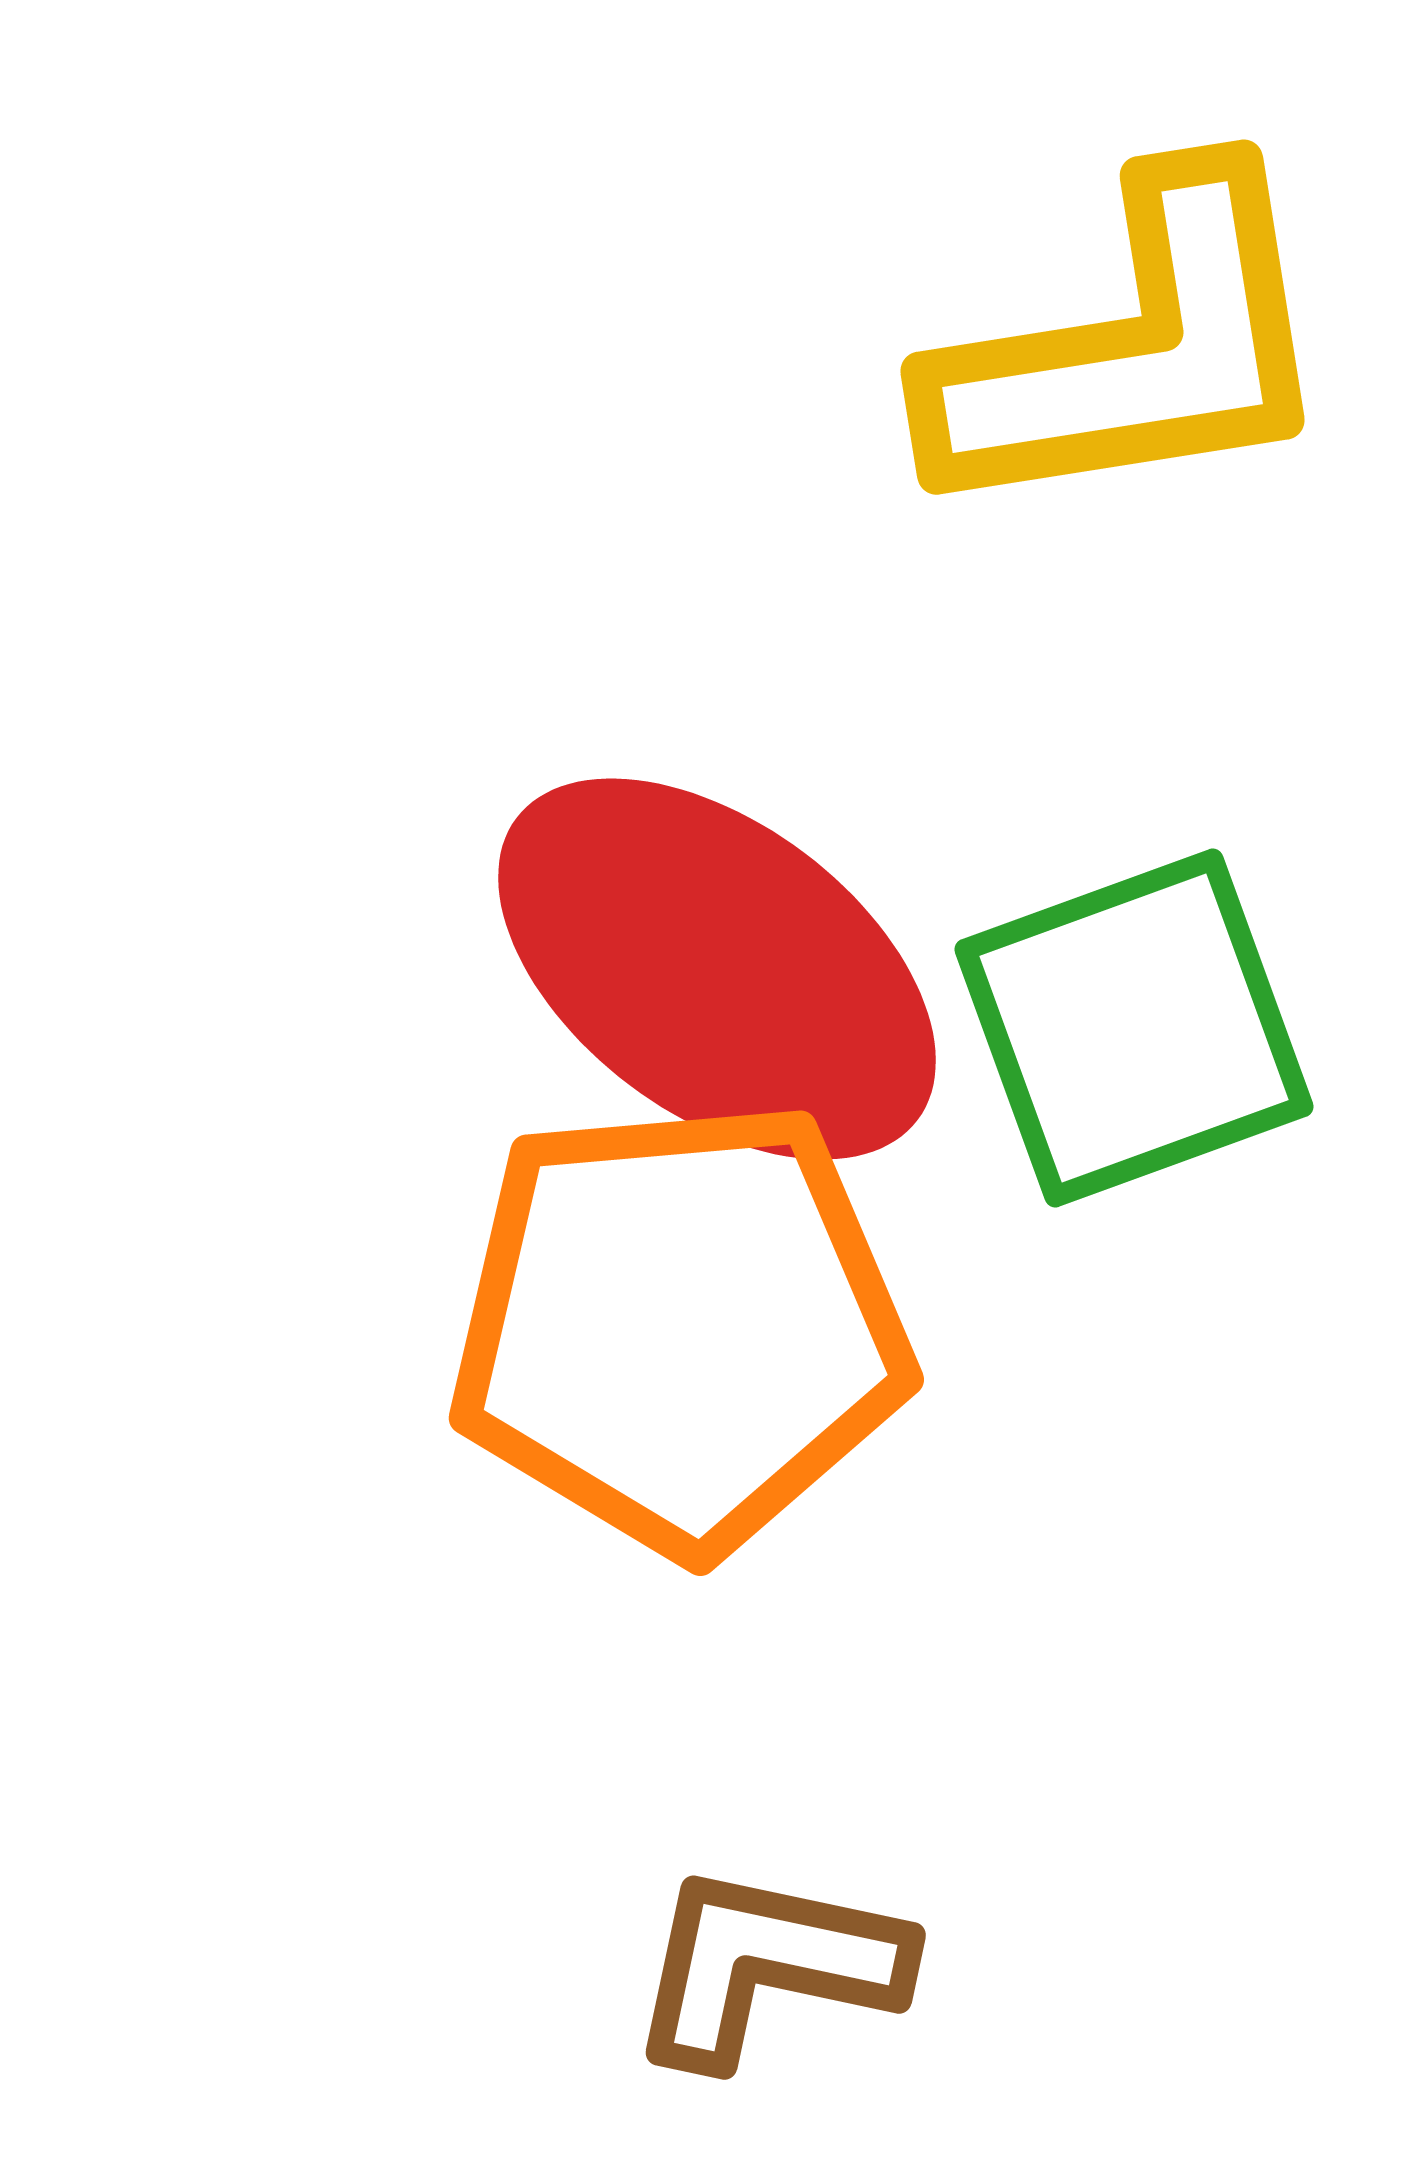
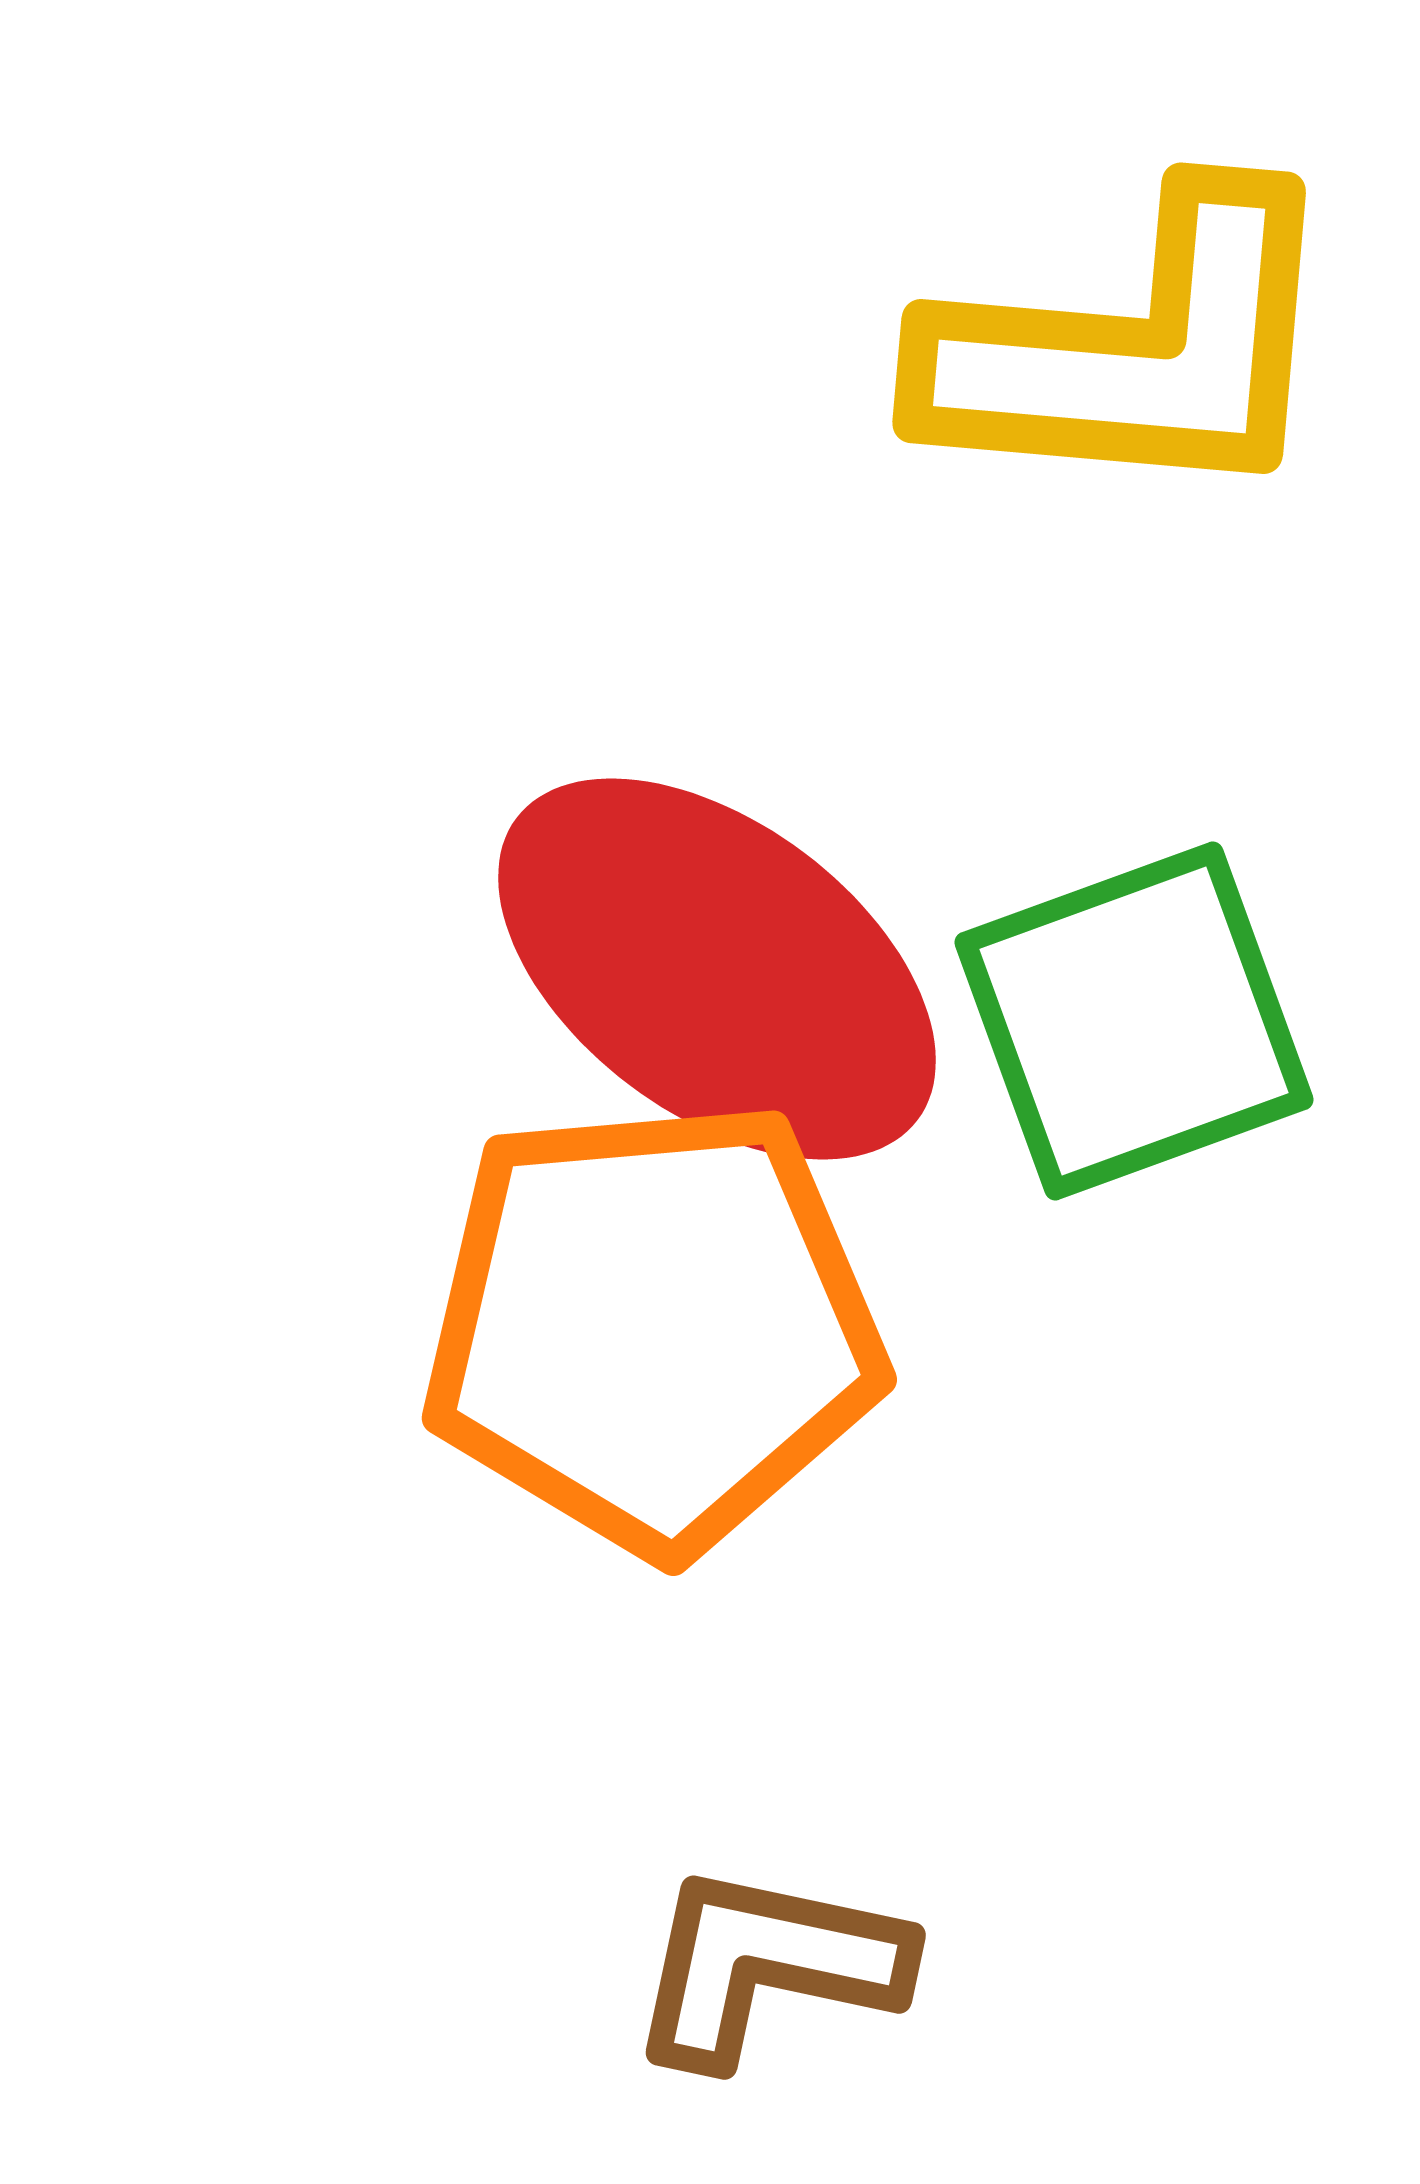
yellow L-shape: rotated 14 degrees clockwise
green square: moved 7 px up
orange pentagon: moved 27 px left
